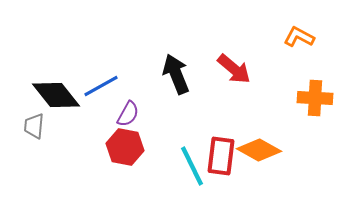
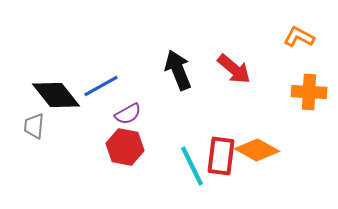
black arrow: moved 2 px right, 4 px up
orange cross: moved 6 px left, 6 px up
purple semicircle: rotated 32 degrees clockwise
orange diamond: moved 2 px left
